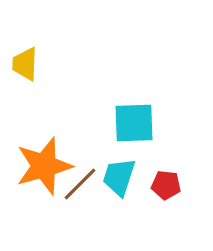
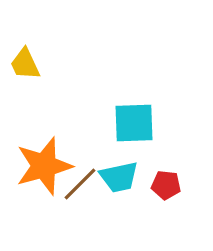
yellow trapezoid: rotated 27 degrees counterclockwise
cyan trapezoid: rotated 120 degrees counterclockwise
